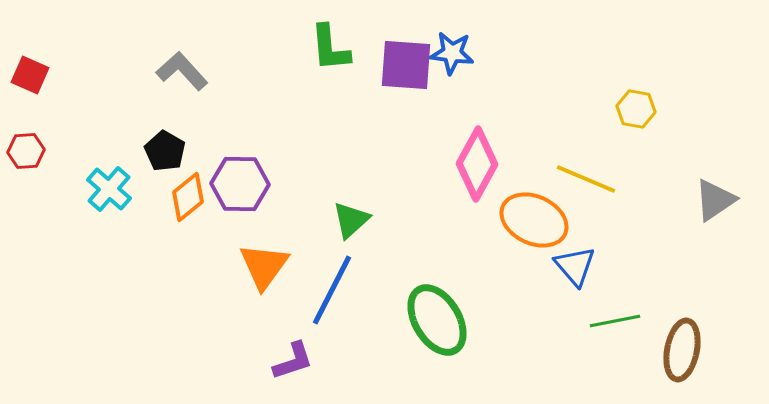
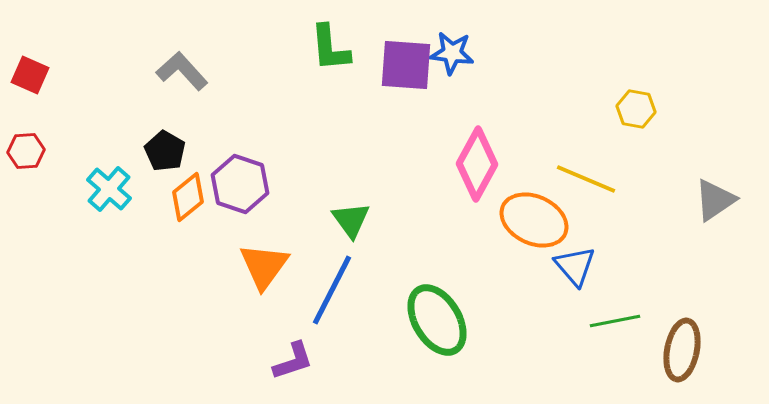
purple hexagon: rotated 18 degrees clockwise
green triangle: rotated 24 degrees counterclockwise
